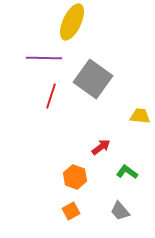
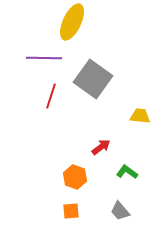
orange square: rotated 24 degrees clockwise
